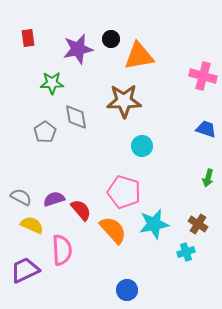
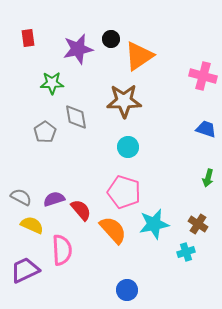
orange triangle: rotated 24 degrees counterclockwise
cyan circle: moved 14 px left, 1 px down
